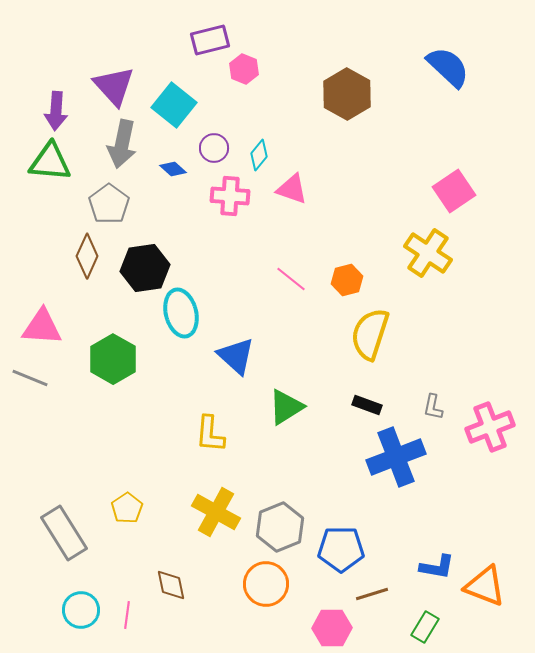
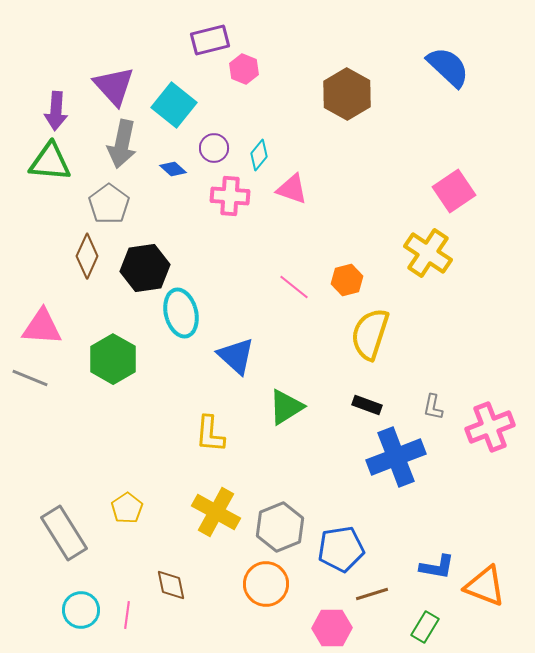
pink line at (291, 279): moved 3 px right, 8 px down
blue pentagon at (341, 549): rotated 9 degrees counterclockwise
